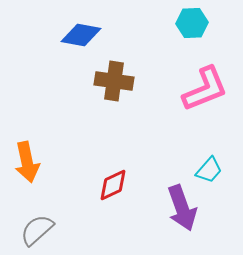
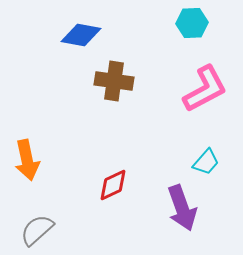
pink L-shape: rotated 6 degrees counterclockwise
orange arrow: moved 2 px up
cyan trapezoid: moved 3 px left, 8 px up
